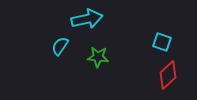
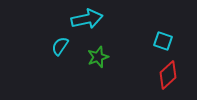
cyan square: moved 1 px right, 1 px up
green star: rotated 25 degrees counterclockwise
